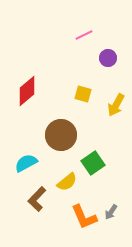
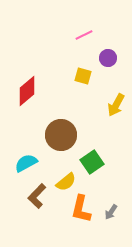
yellow square: moved 18 px up
green square: moved 1 px left, 1 px up
yellow semicircle: moved 1 px left
brown L-shape: moved 3 px up
orange L-shape: moved 3 px left, 8 px up; rotated 36 degrees clockwise
